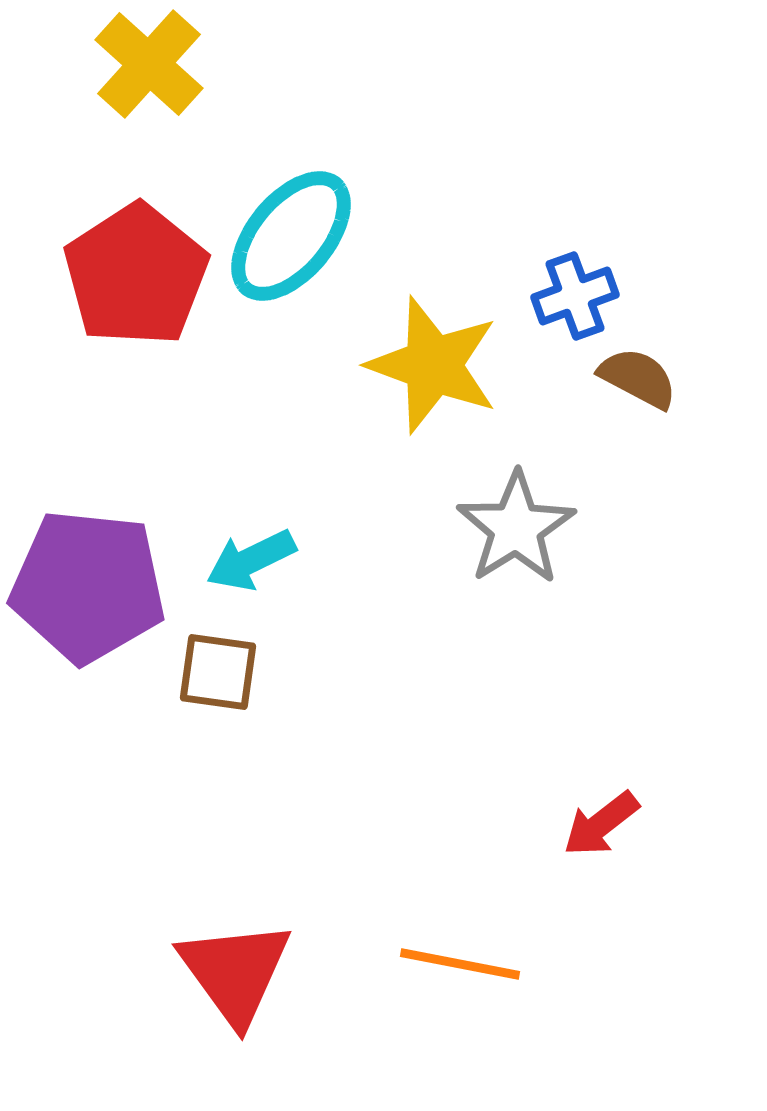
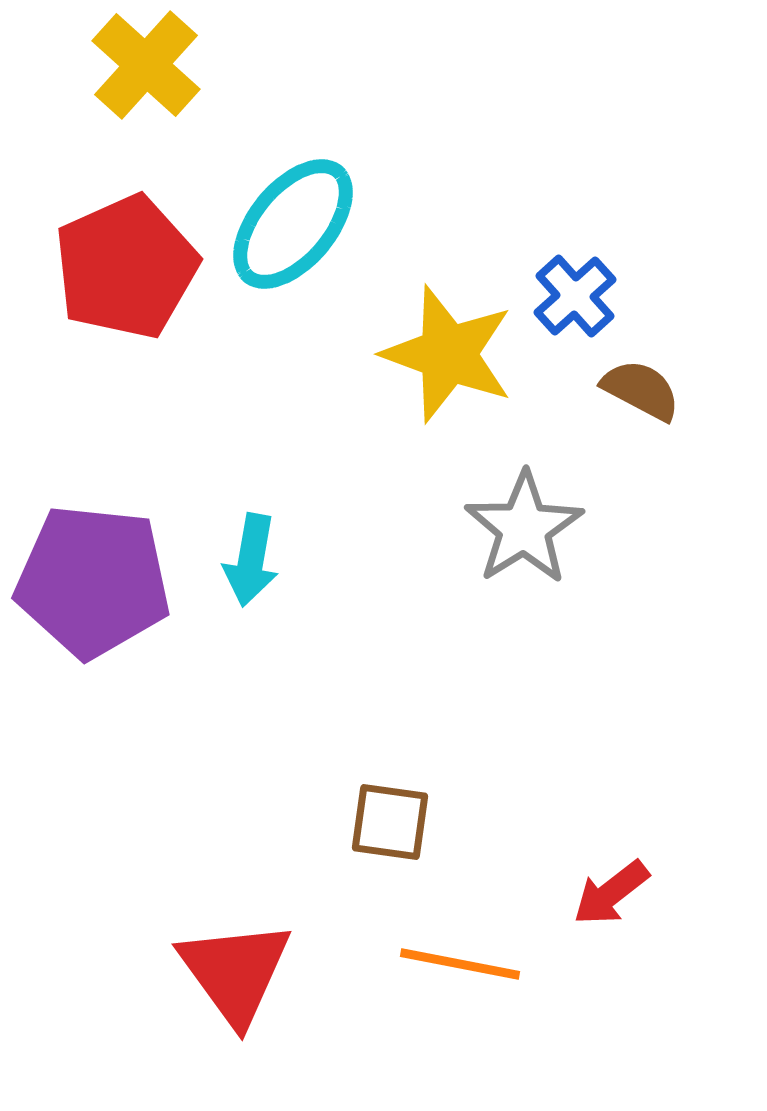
yellow cross: moved 3 px left, 1 px down
cyan ellipse: moved 2 px right, 12 px up
red pentagon: moved 10 px left, 8 px up; rotated 9 degrees clockwise
blue cross: rotated 22 degrees counterclockwise
yellow star: moved 15 px right, 11 px up
brown semicircle: moved 3 px right, 12 px down
gray star: moved 8 px right
cyan arrow: rotated 54 degrees counterclockwise
purple pentagon: moved 5 px right, 5 px up
brown square: moved 172 px right, 150 px down
red arrow: moved 10 px right, 69 px down
